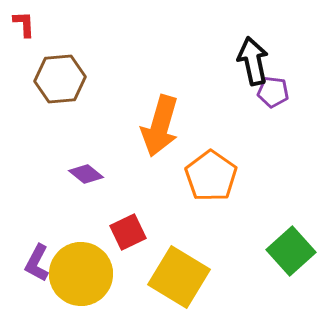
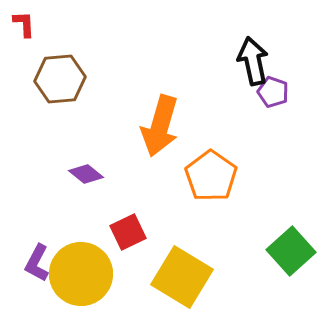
purple pentagon: rotated 12 degrees clockwise
yellow square: moved 3 px right
